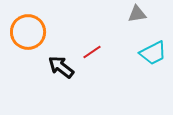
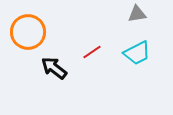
cyan trapezoid: moved 16 px left
black arrow: moved 7 px left, 1 px down
